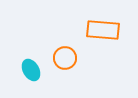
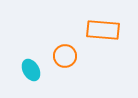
orange circle: moved 2 px up
